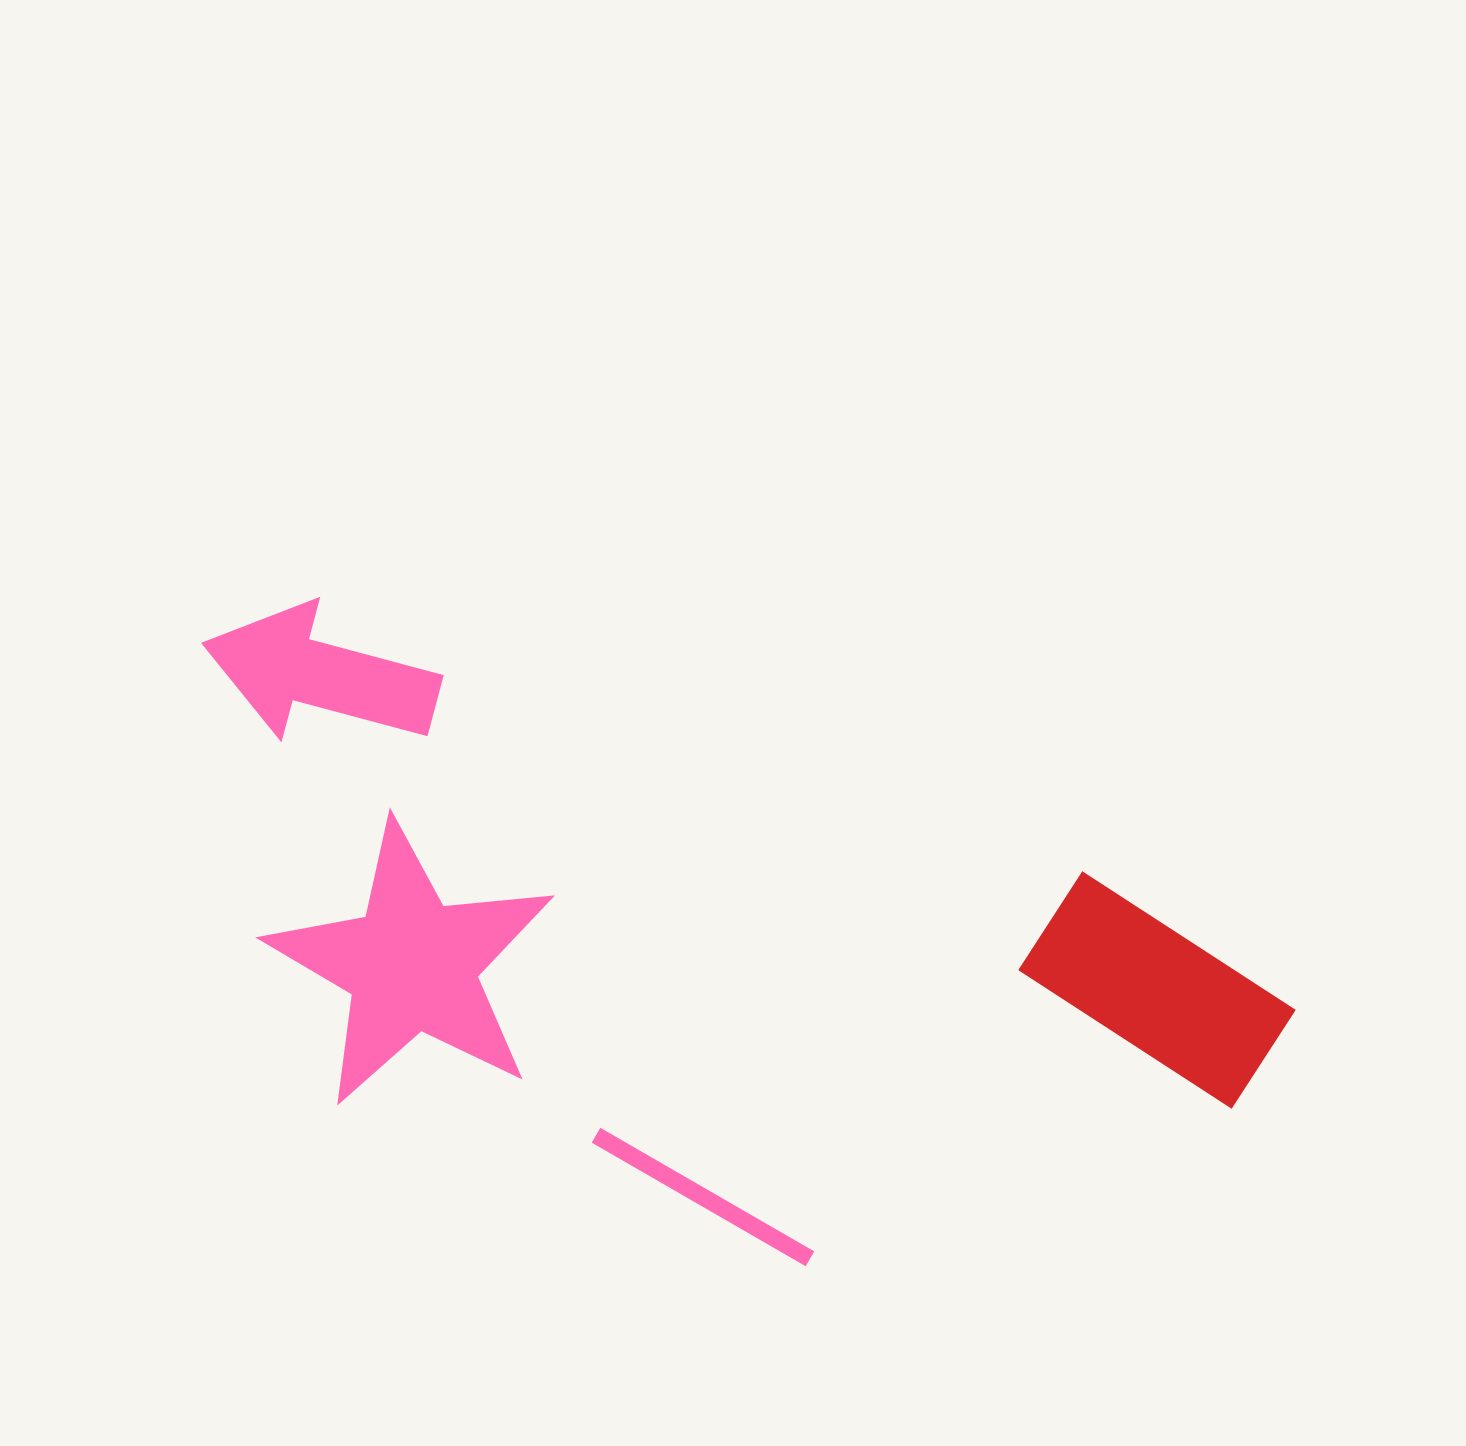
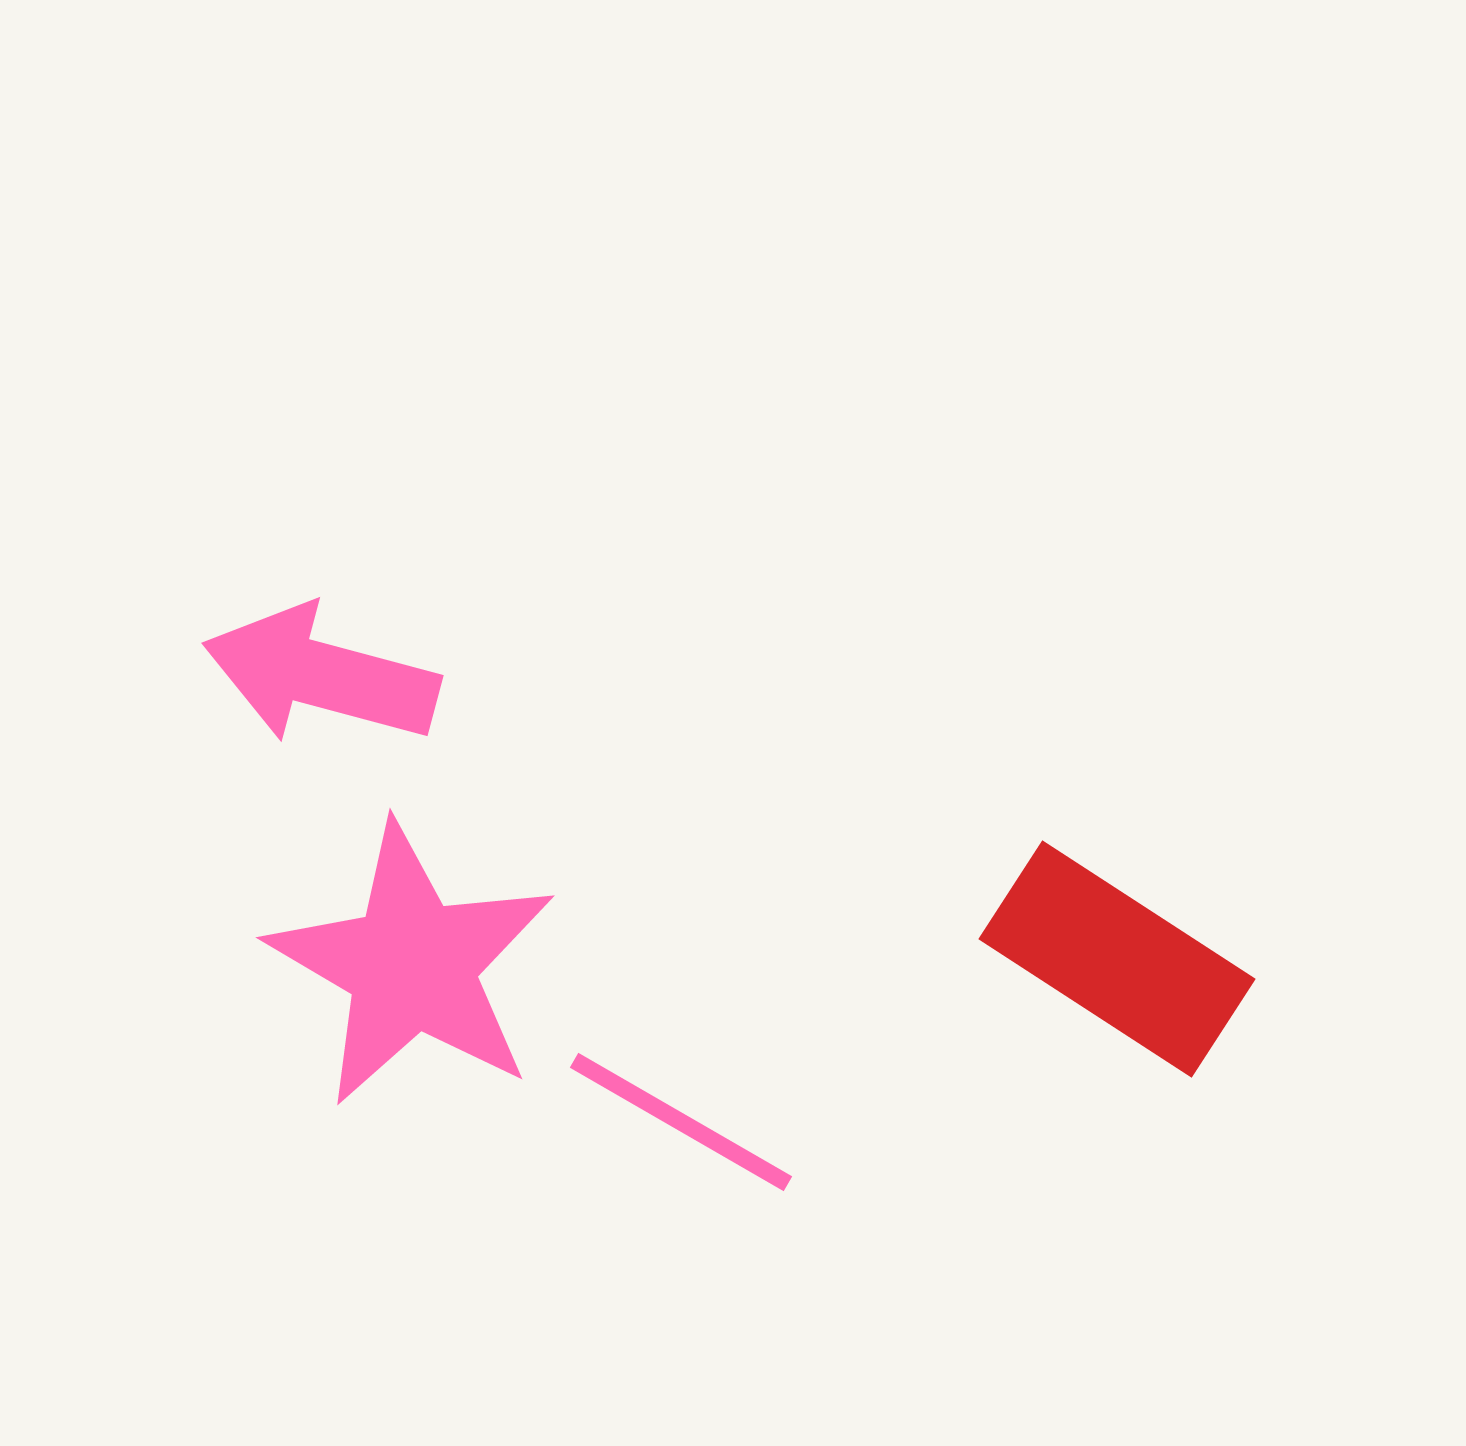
red rectangle: moved 40 px left, 31 px up
pink line: moved 22 px left, 75 px up
